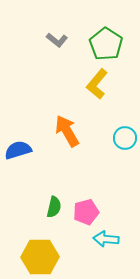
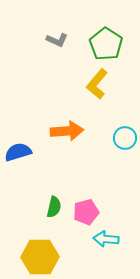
gray L-shape: rotated 15 degrees counterclockwise
orange arrow: rotated 116 degrees clockwise
blue semicircle: moved 2 px down
